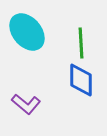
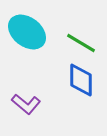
cyan ellipse: rotated 12 degrees counterclockwise
green line: rotated 56 degrees counterclockwise
